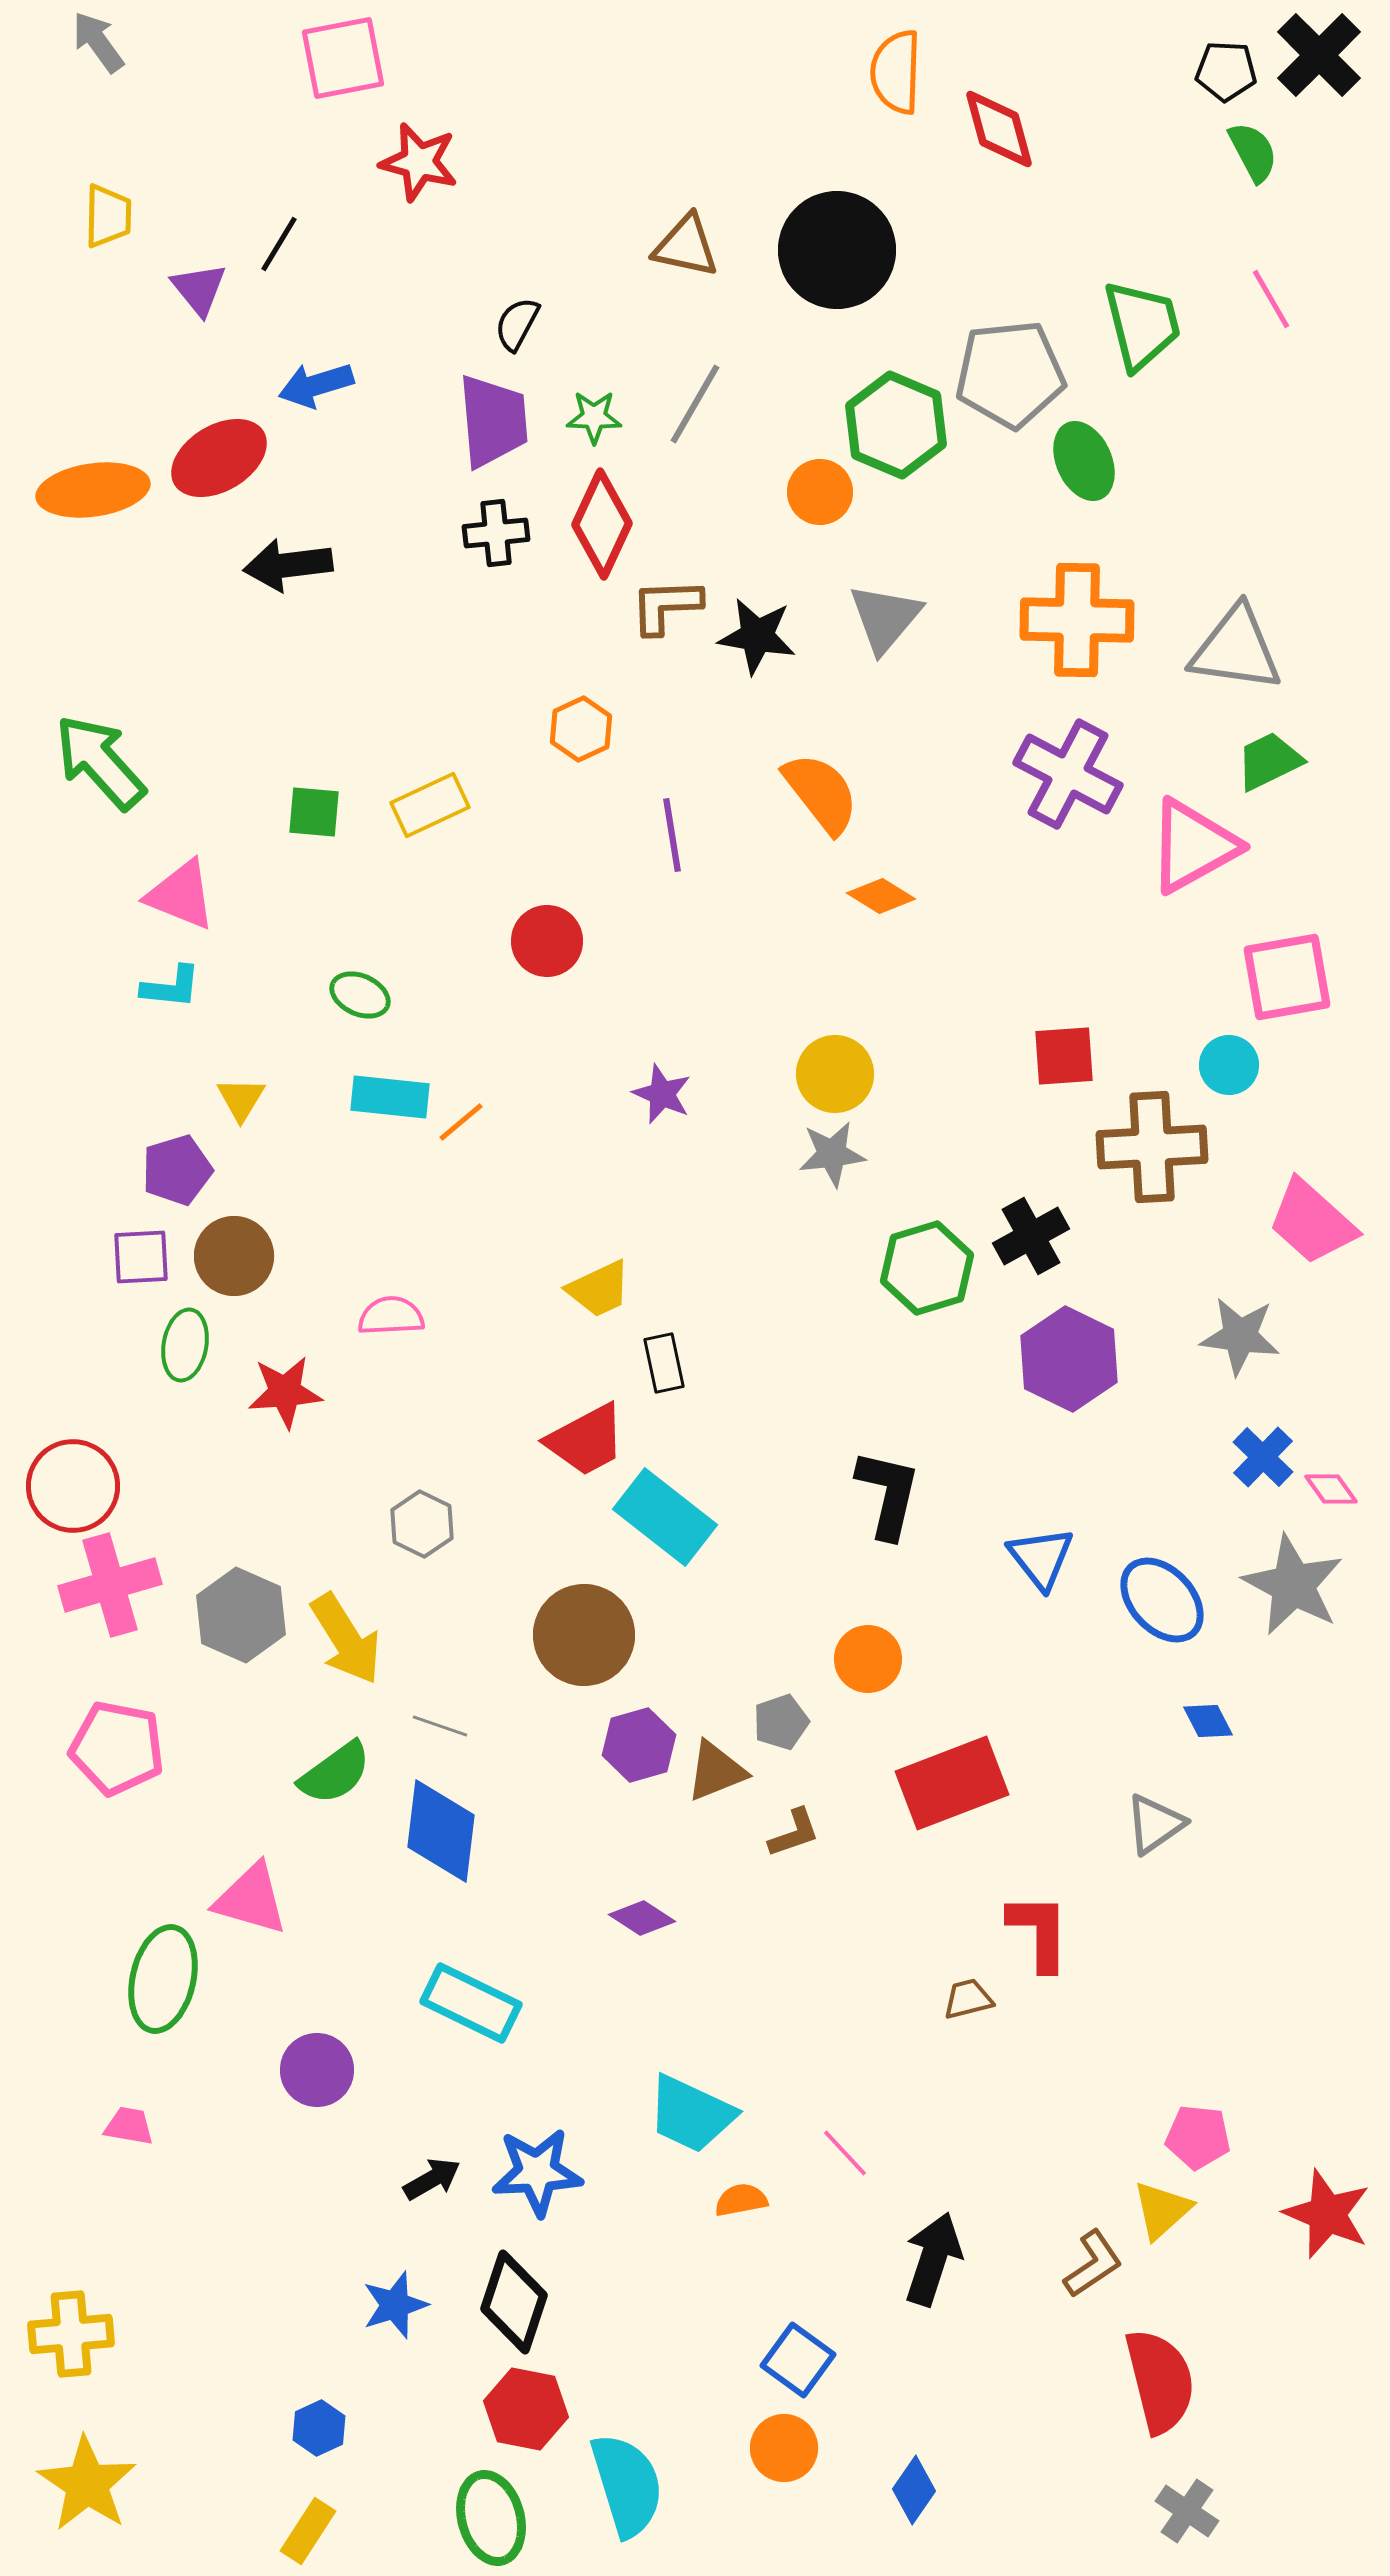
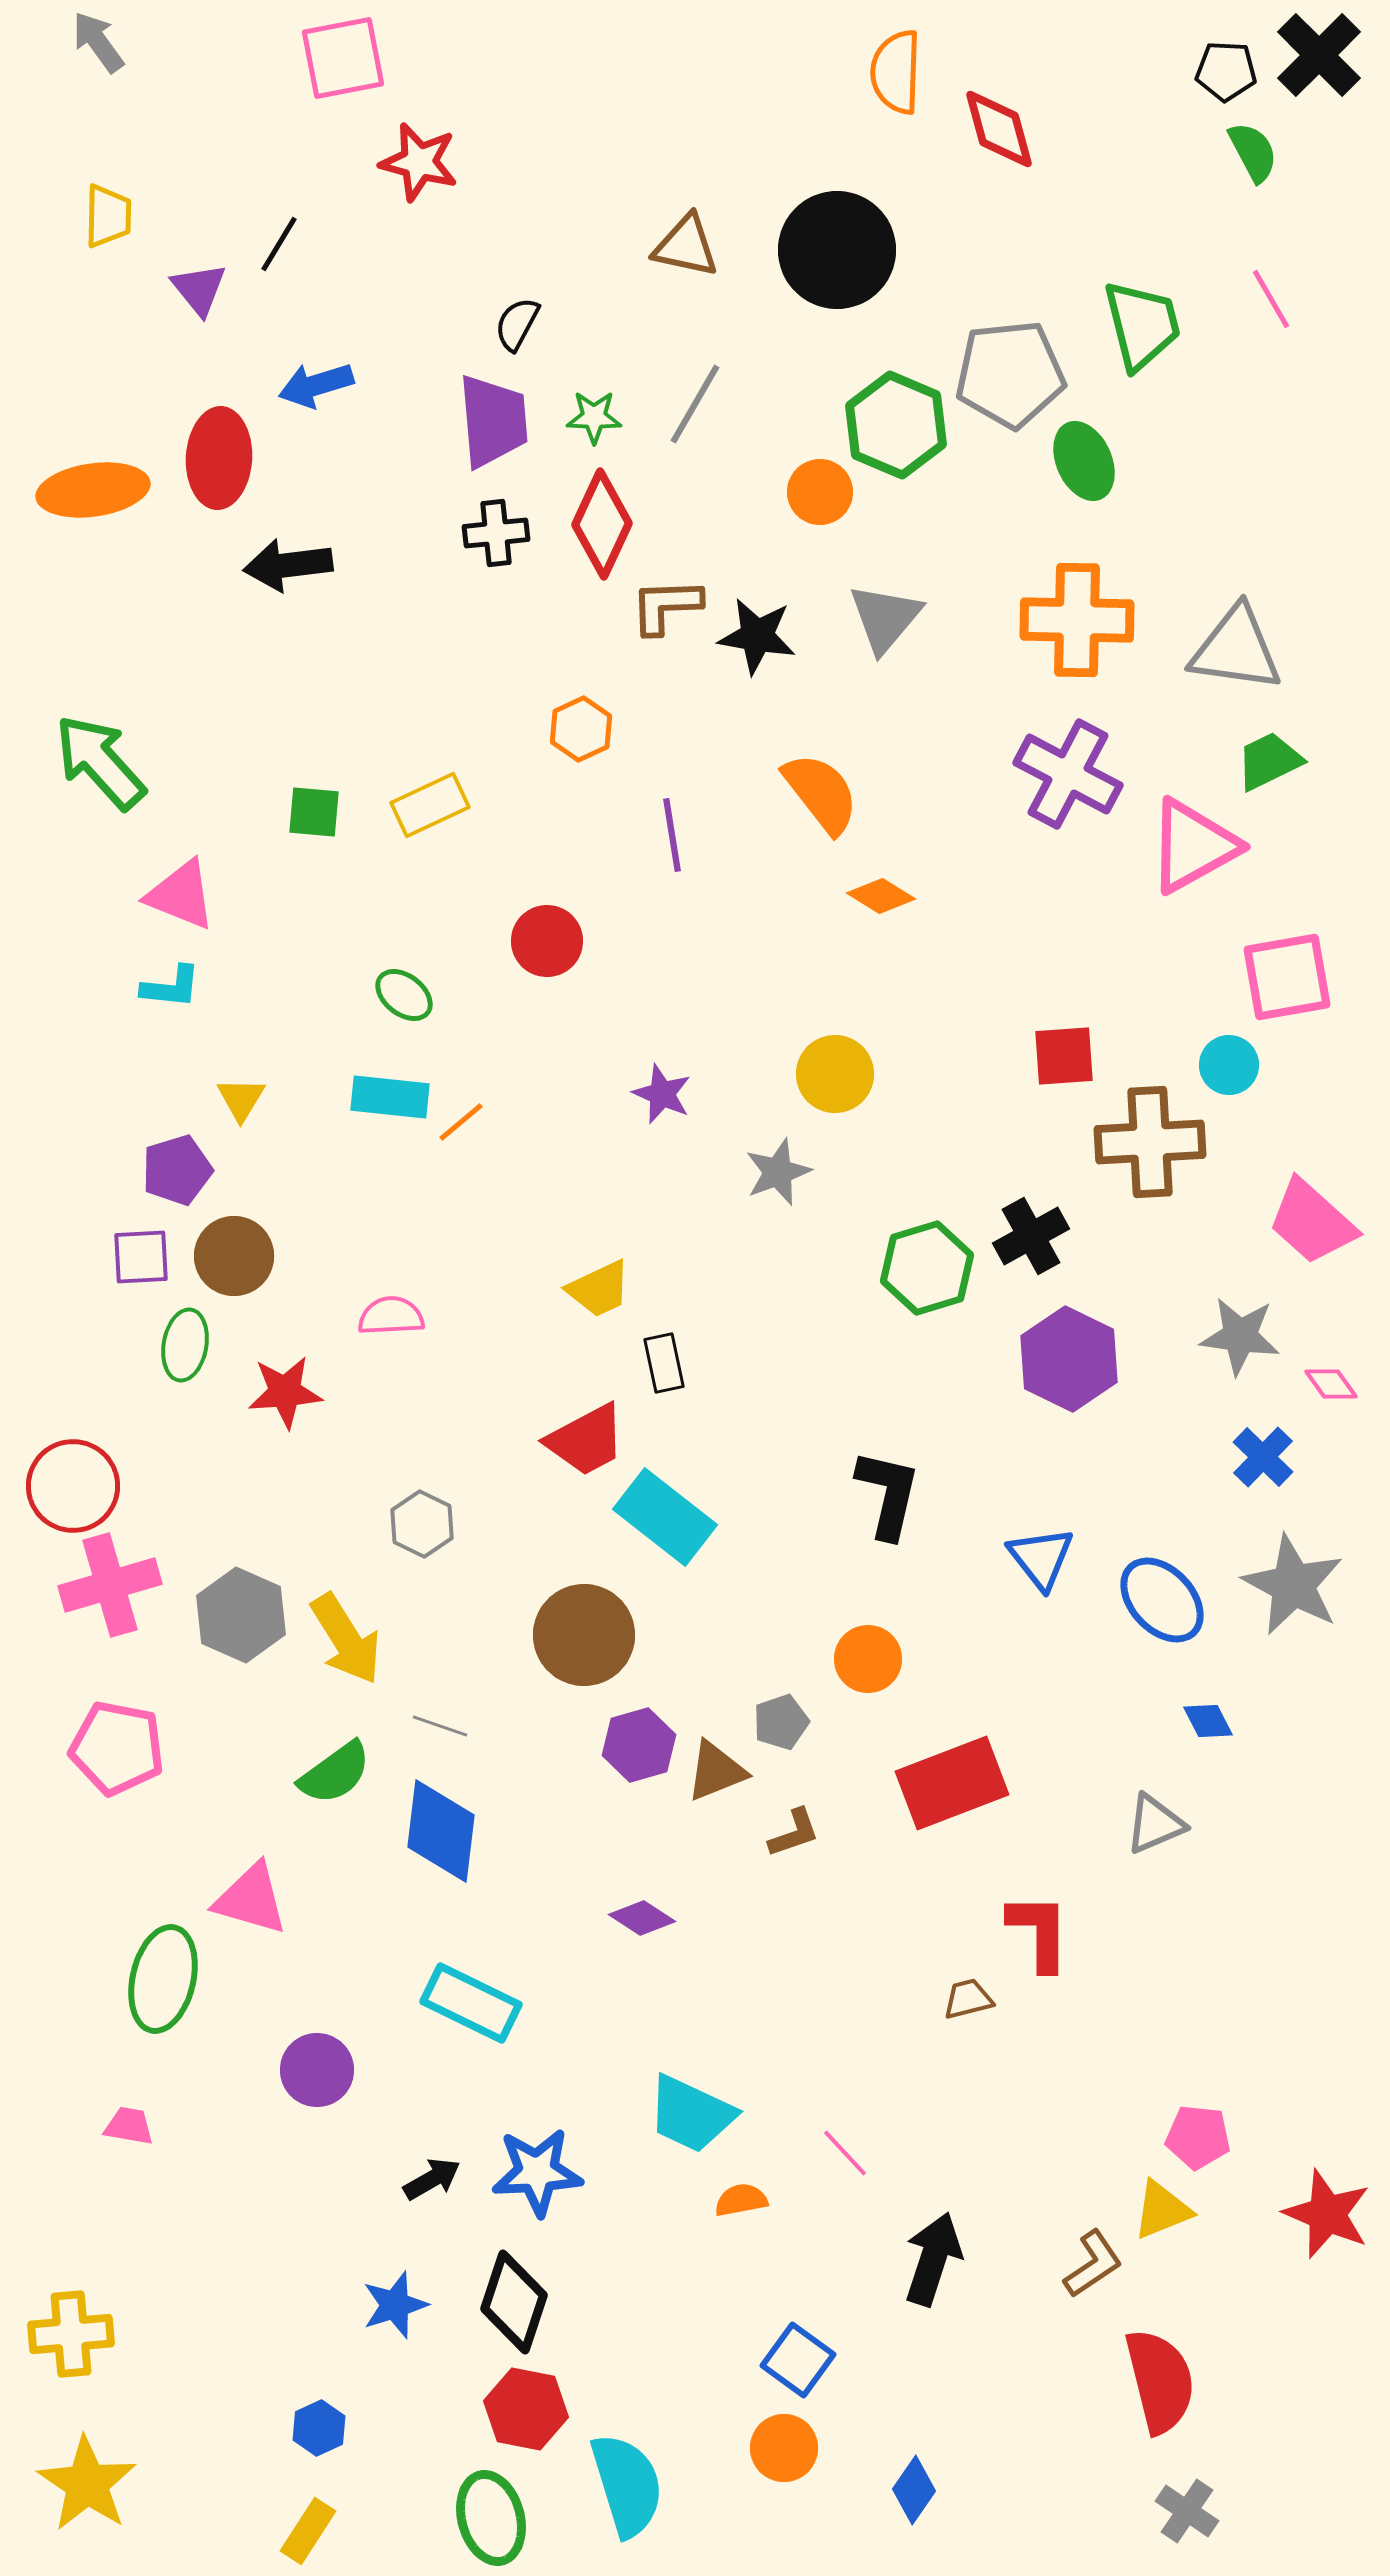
red ellipse at (219, 458): rotated 56 degrees counterclockwise
green ellipse at (360, 995): moved 44 px right; rotated 14 degrees clockwise
brown cross at (1152, 1147): moved 2 px left, 5 px up
gray star at (832, 1154): moved 54 px left, 18 px down; rotated 14 degrees counterclockwise
pink diamond at (1331, 1489): moved 105 px up
gray triangle at (1155, 1824): rotated 12 degrees clockwise
yellow triangle at (1162, 2210): rotated 20 degrees clockwise
